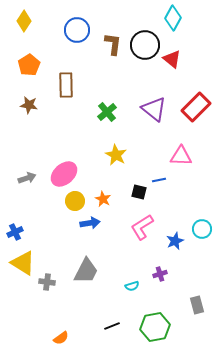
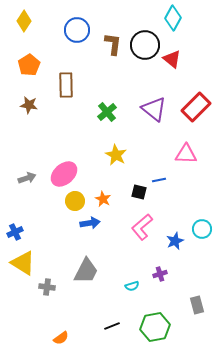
pink triangle: moved 5 px right, 2 px up
pink L-shape: rotated 8 degrees counterclockwise
gray cross: moved 5 px down
